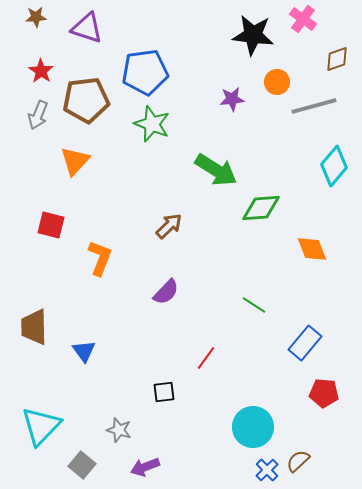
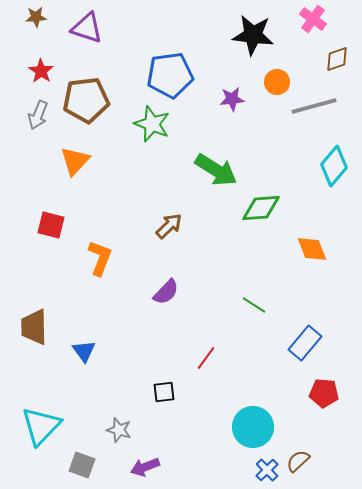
pink cross: moved 10 px right
blue pentagon: moved 25 px right, 3 px down
gray square: rotated 20 degrees counterclockwise
